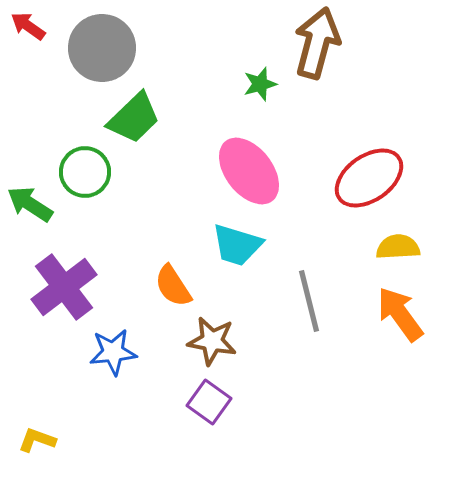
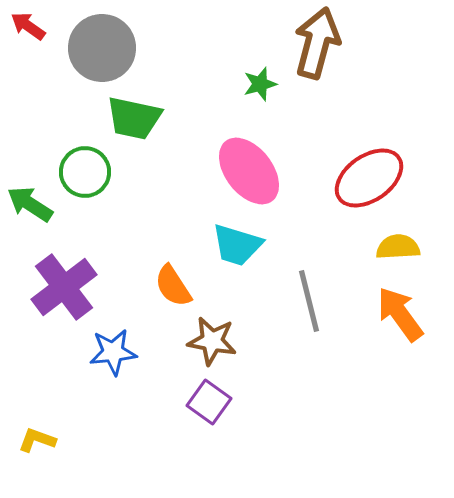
green trapezoid: rotated 56 degrees clockwise
